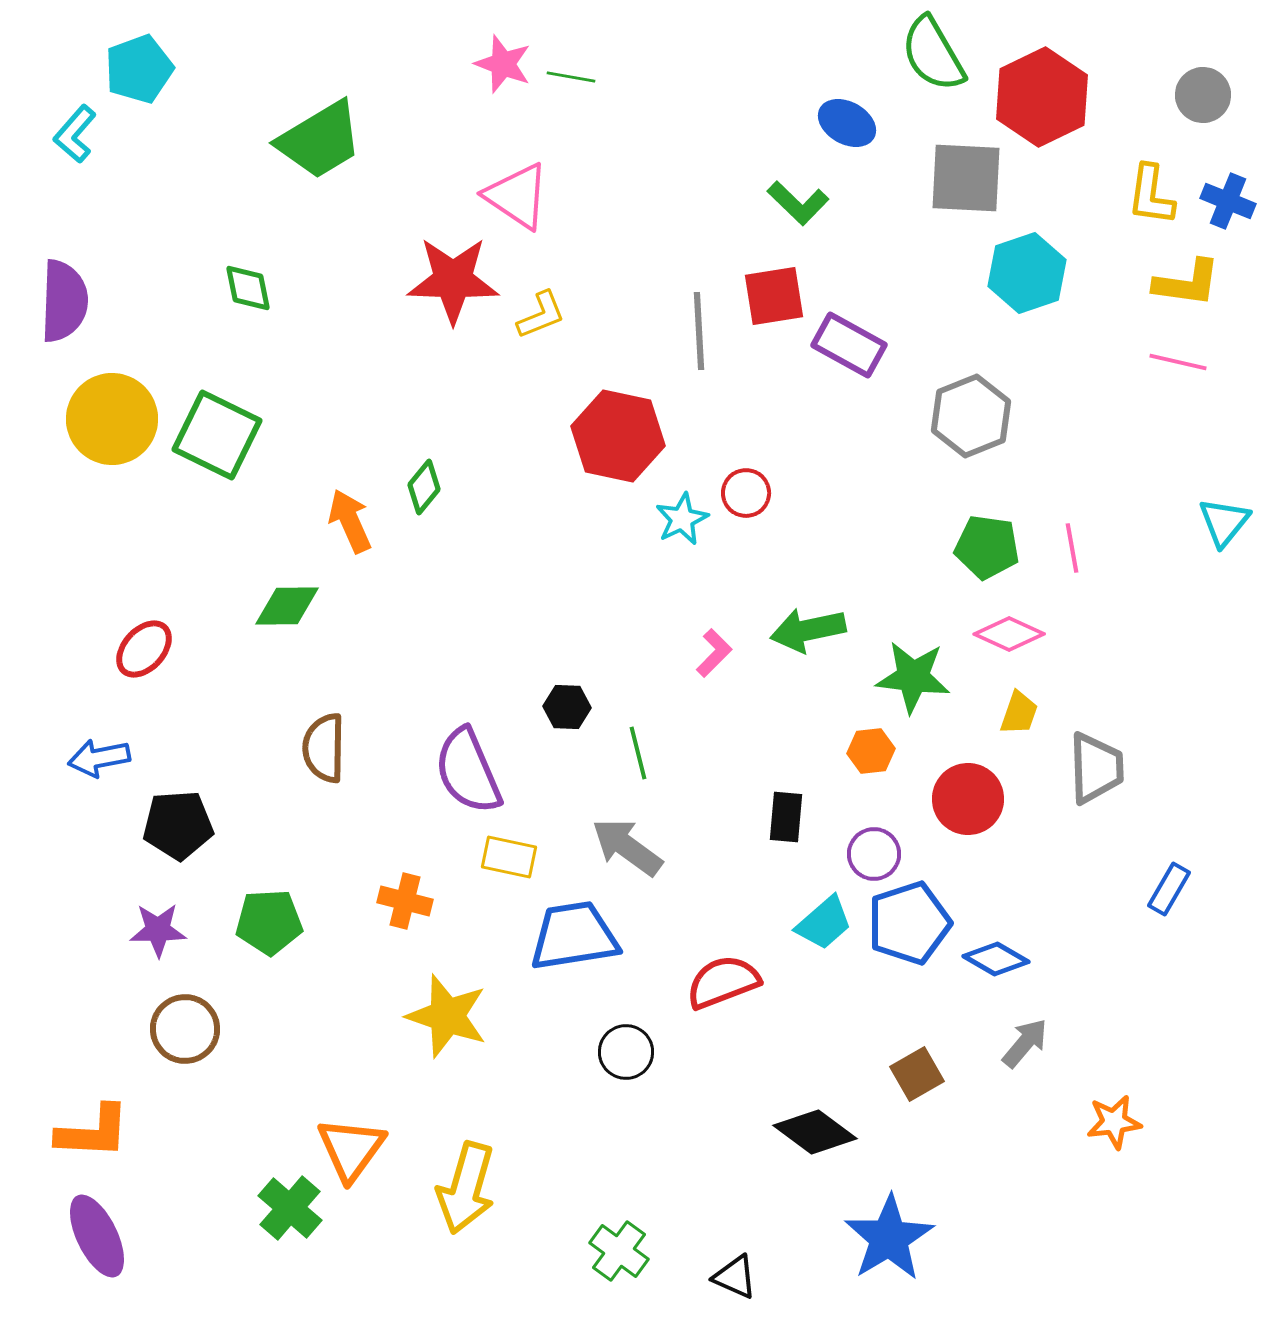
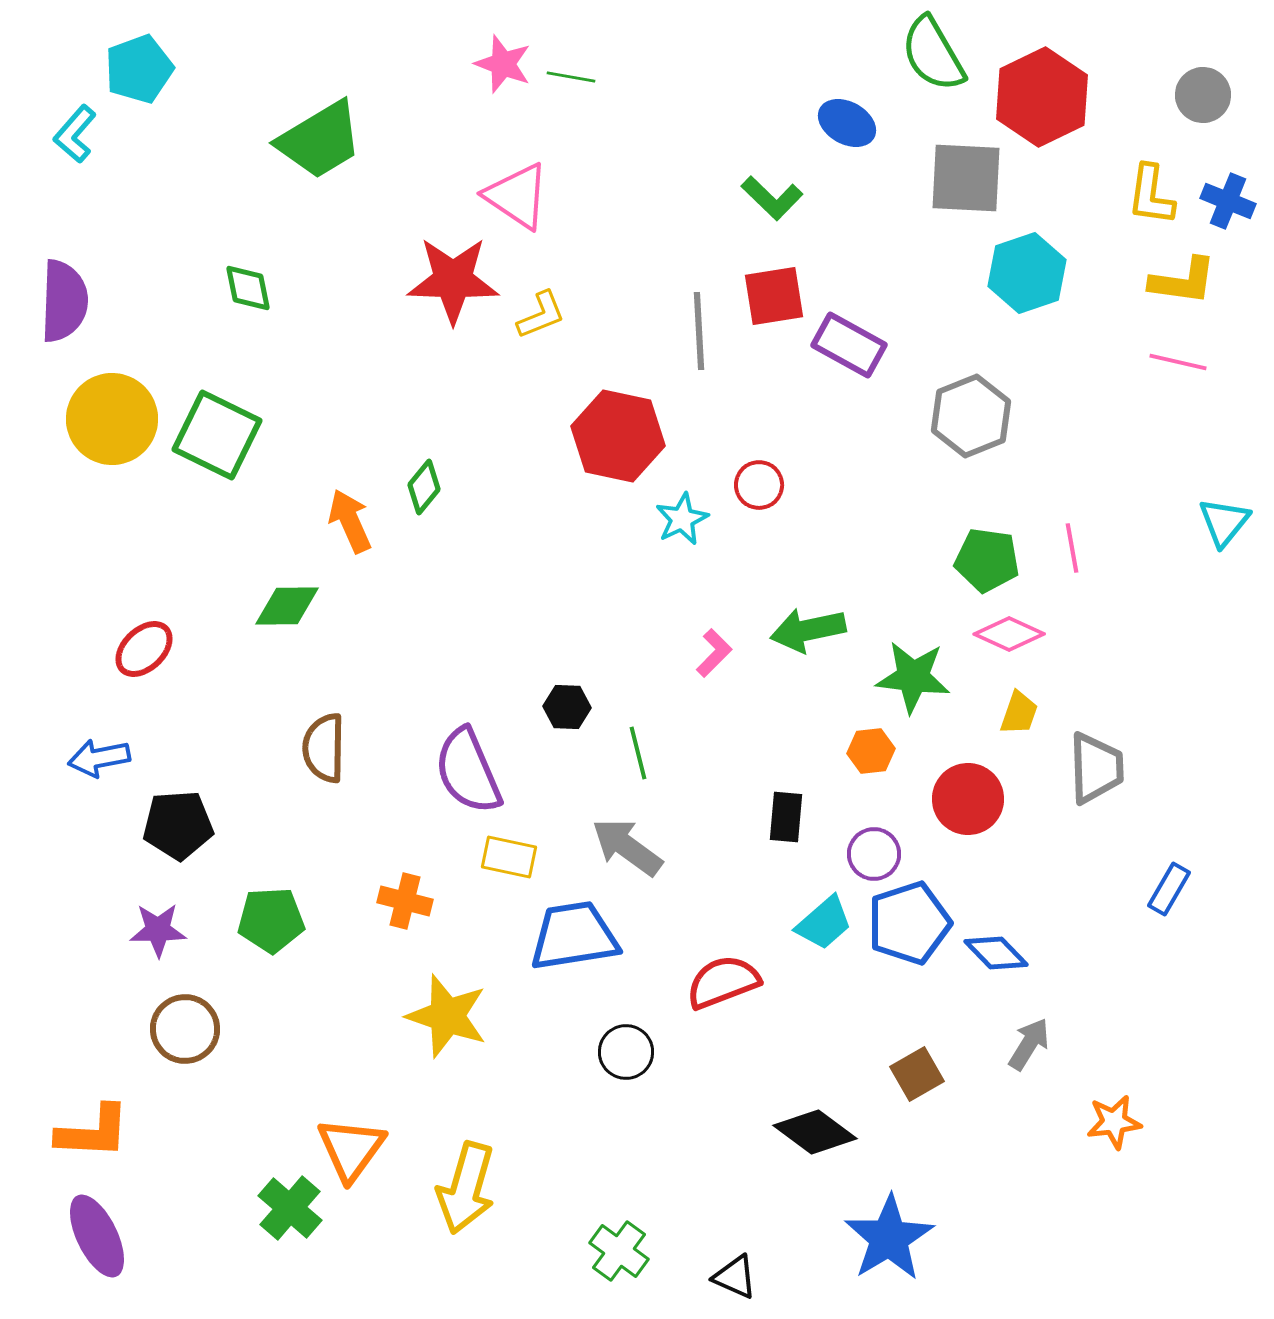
green L-shape at (798, 203): moved 26 px left, 5 px up
yellow L-shape at (1187, 283): moved 4 px left, 2 px up
red circle at (746, 493): moved 13 px right, 8 px up
green pentagon at (987, 547): moved 13 px down
red ellipse at (144, 649): rotated 4 degrees clockwise
green pentagon at (269, 922): moved 2 px right, 2 px up
blue diamond at (996, 959): moved 6 px up; rotated 16 degrees clockwise
gray arrow at (1025, 1043): moved 4 px right, 1 px down; rotated 8 degrees counterclockwise
